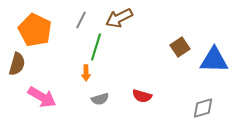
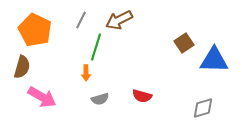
brown arrow: moved 2 px down
brown square: moved 4 px right, 4 px up
brown semicircle: moved 5 px right, 3 px down
